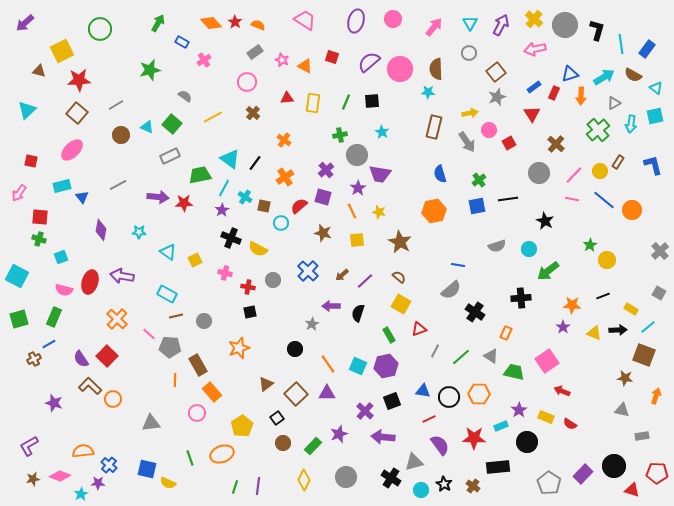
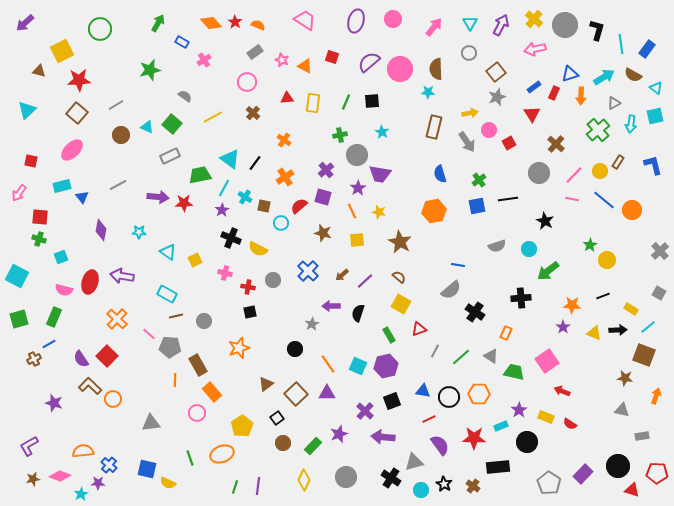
black circle at (614, 466): moved 4 px right
